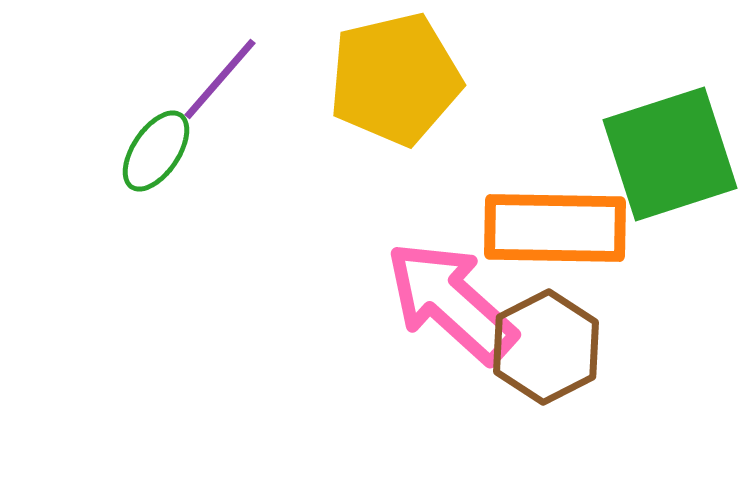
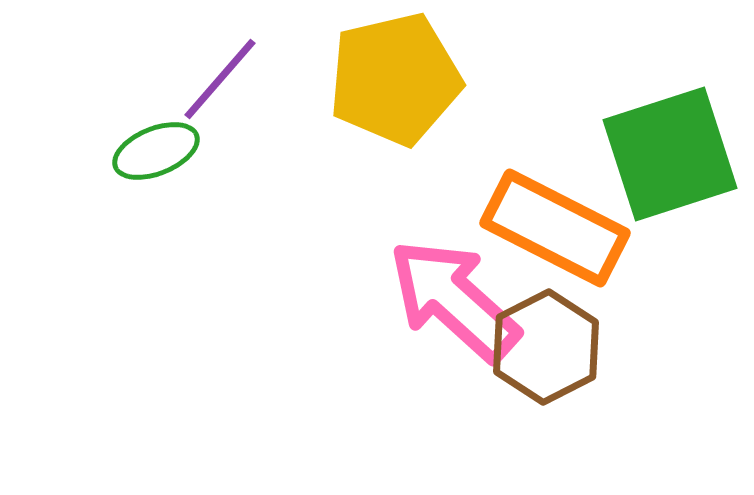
green ellipse: rotated 34 degrees clockwise
orange rectangle: rotated 26 degrees clockwise
pink arrow: moved 3 px right, 2 px up
